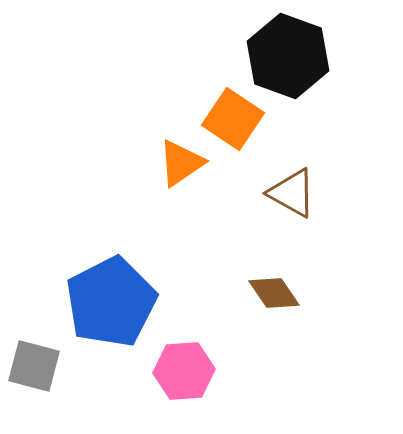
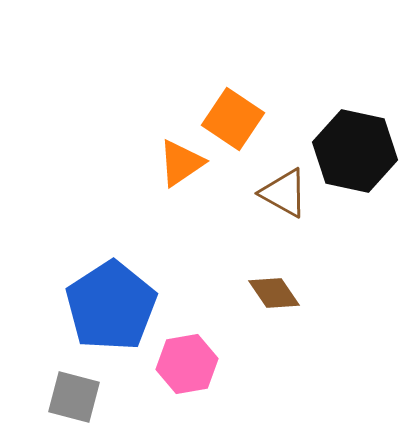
black hexagon: moved 67 px right, 95 px down; rotated 8 degrees counterclockwise
brown triangle: moved 8 px left
blue pentagon: moved 4 px down; rotated 6 degrees counterclockwise
gray square: moved 40 px right, 31 px down
pink hexagon: moved 3 px right, 7 px up; rotated 6 degrees counterclockwise
